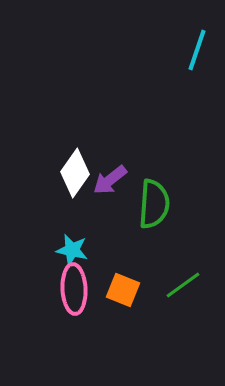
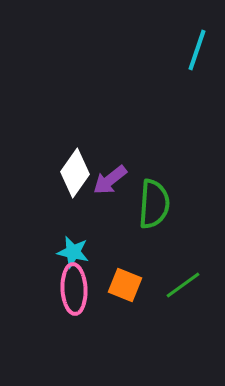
cyan star: moved 1 px right, 2 px down
orange square: moved 2 px right, 5 px up
